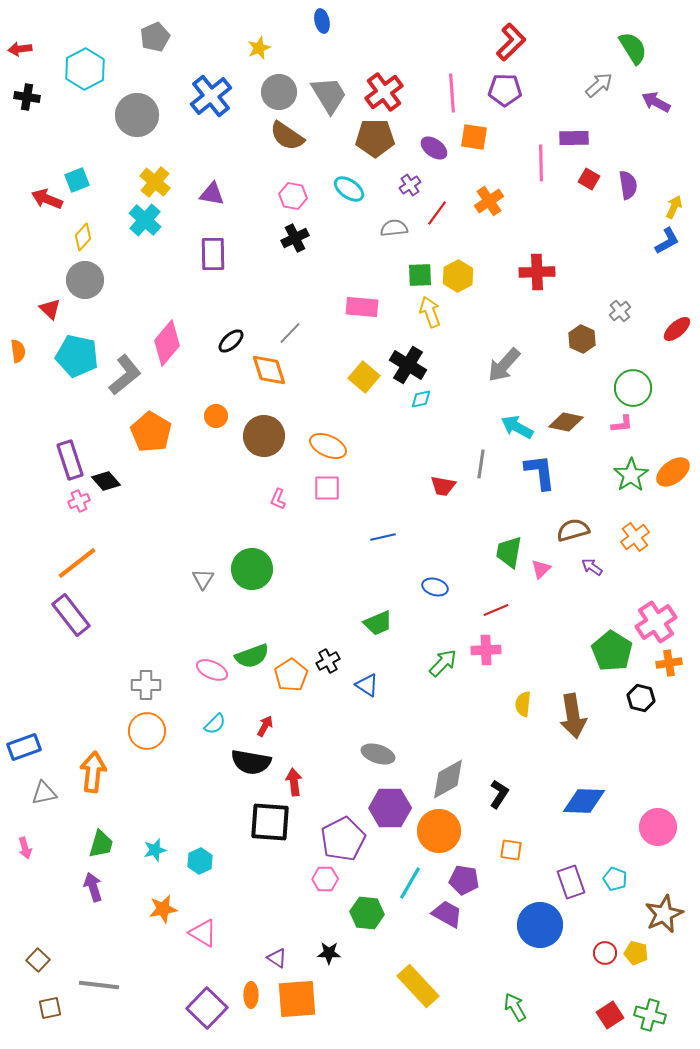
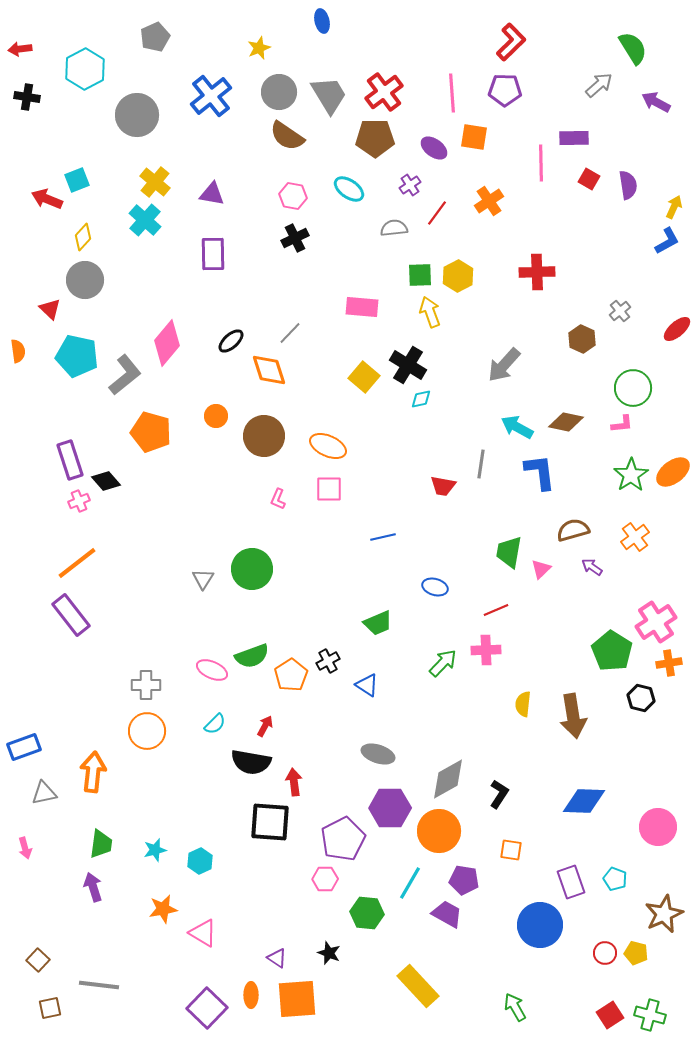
orange pentagon at (151, 432): rotated 15 degrees counterclockwise
pink square at (327, 488): moved 2 px right, 1 px down
green trapezoid at (101, 844): rotated 8 degrees counterclockwise
black star at (329, 953): rotated 20 degrees clockwise
